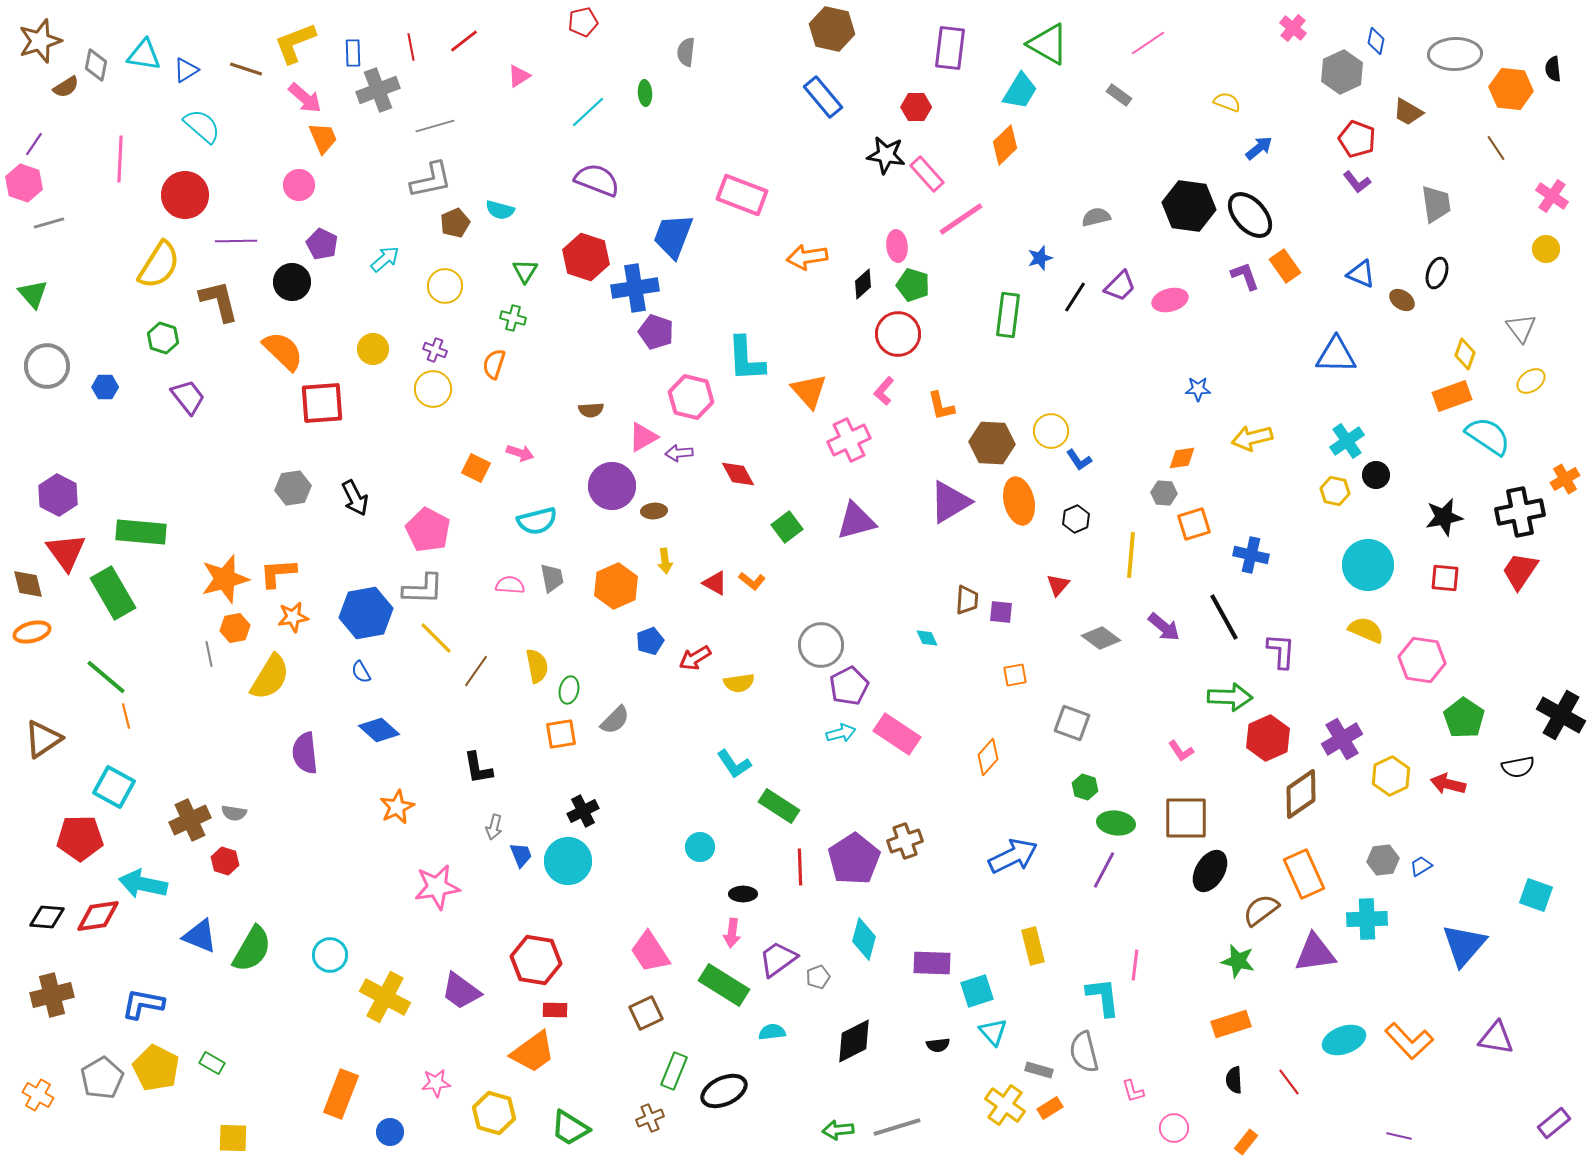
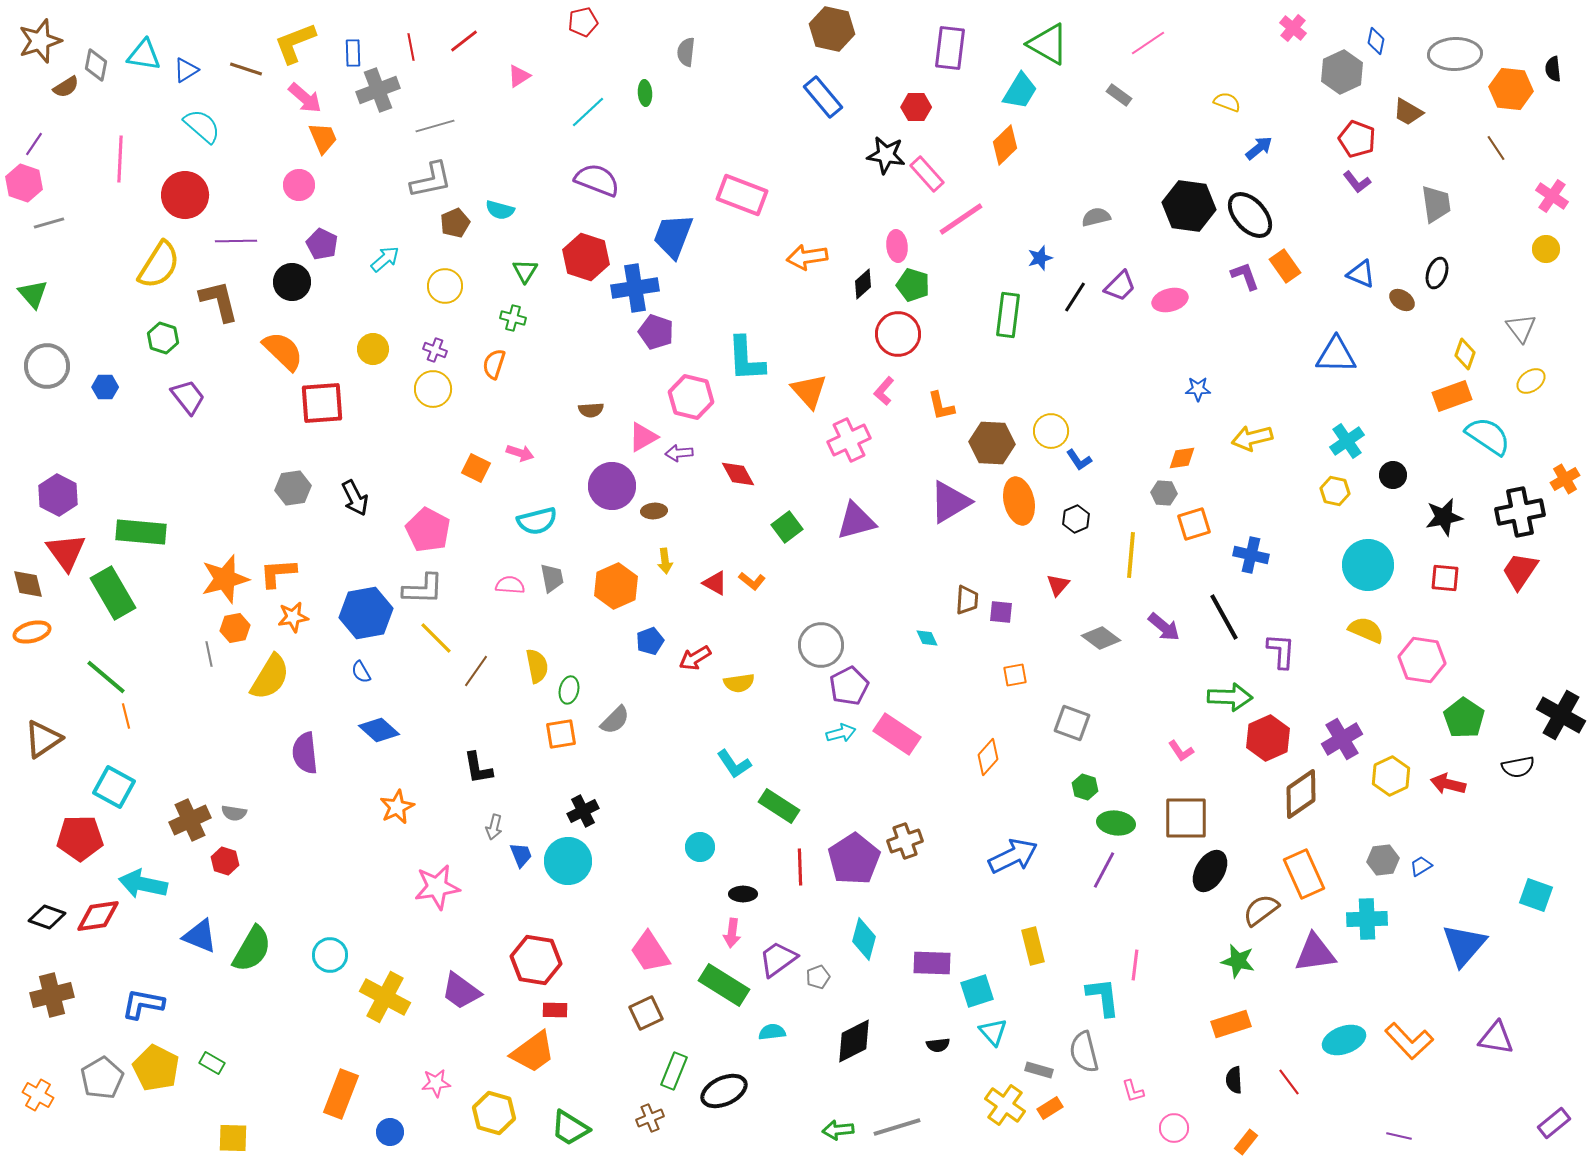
black circle at (1376, 475): moved 17 px right
black diamond at (47, 917): rotated 15 degrees clockwise
